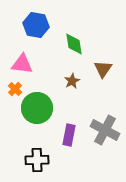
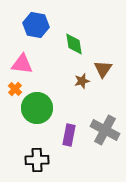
brown star: moved 10 px right; rotated 14 degrees clockwise
